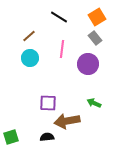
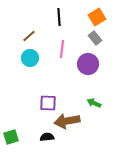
black line: rotated 54 degrees clockwise
